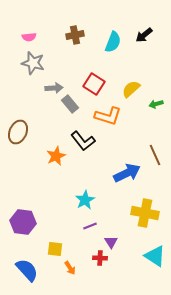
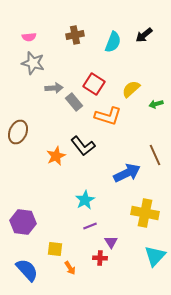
gray rectangle: moved 4 px right, 2 px up
black L-shape: moved 5 px down
cyan triangle: rotated 40 degrees clockwise
